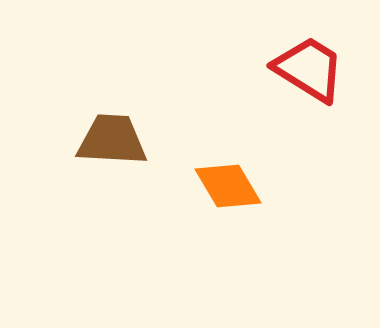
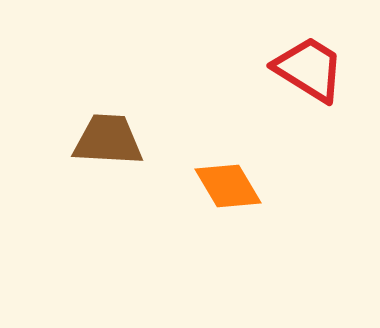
brown trapezoid: moved 4 px left
